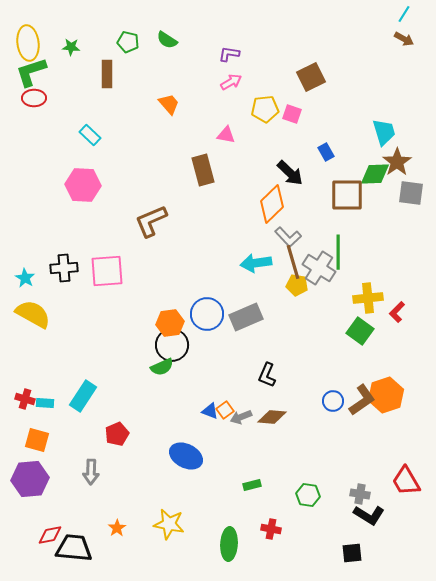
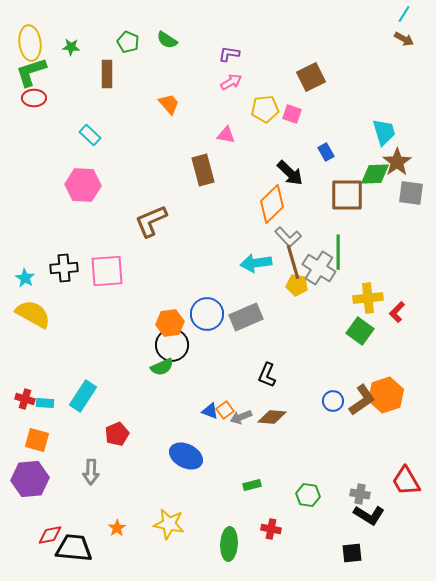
green pentagon at (128, 42): rotated 10 degrees clockwise
yellow ellipse at (28, 43): moved 2 px right
